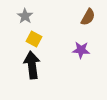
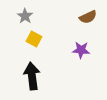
brown semicircle: rotated 36 degrees clockwise
black arrow: moved 11 px down
